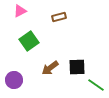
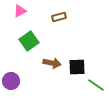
brown arrow: moved 2 px right, 5 px up; rotated 132 degrees counterclockwise
purple circle: moved 3 px left, 1 px down
